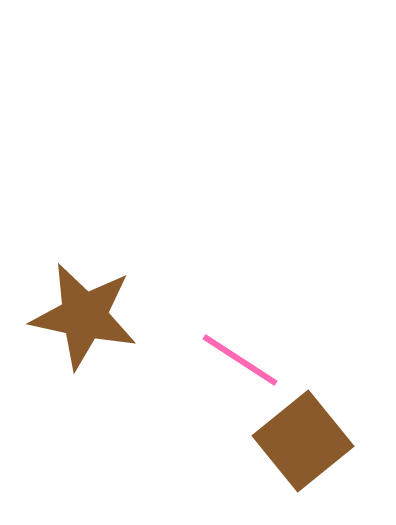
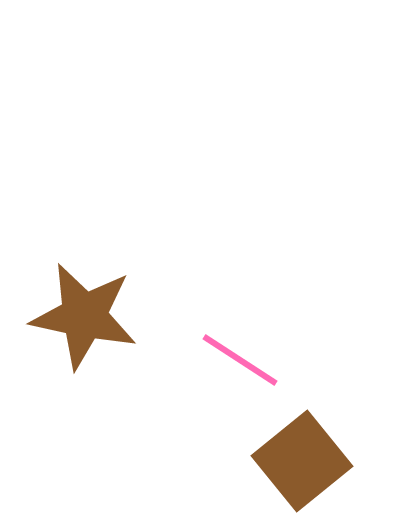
brown square: moved 1 px left, 20 px down
